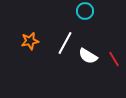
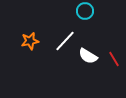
white line: moved 2 px up; rotated 15 degrees clockwise
